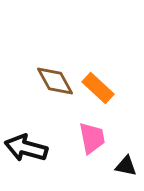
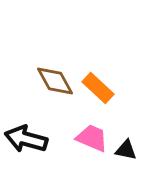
pink trapezoid: rotated 56 degrees counterclockwise
black arrow: moved 9 px up
black triangle: moved 16 px up
